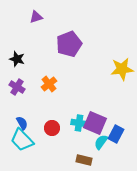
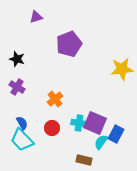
orange cross: moved 6 px right, 15 px down
